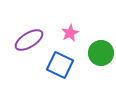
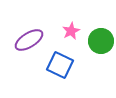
pink star: moved 1 px right, 2 px up
green circle: moved 12 px up
